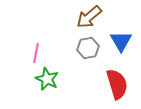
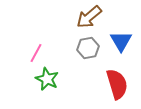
pink line: rotated 18 degrees clockwise
